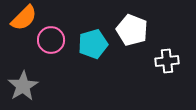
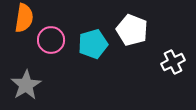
orange semicircle: rotated 36 degrees counterclockwise
white cross: moved 6 px right, 1 px down; rotated 20 degrees counterclockwise
gray star: moved 3 px right, 1 px up
